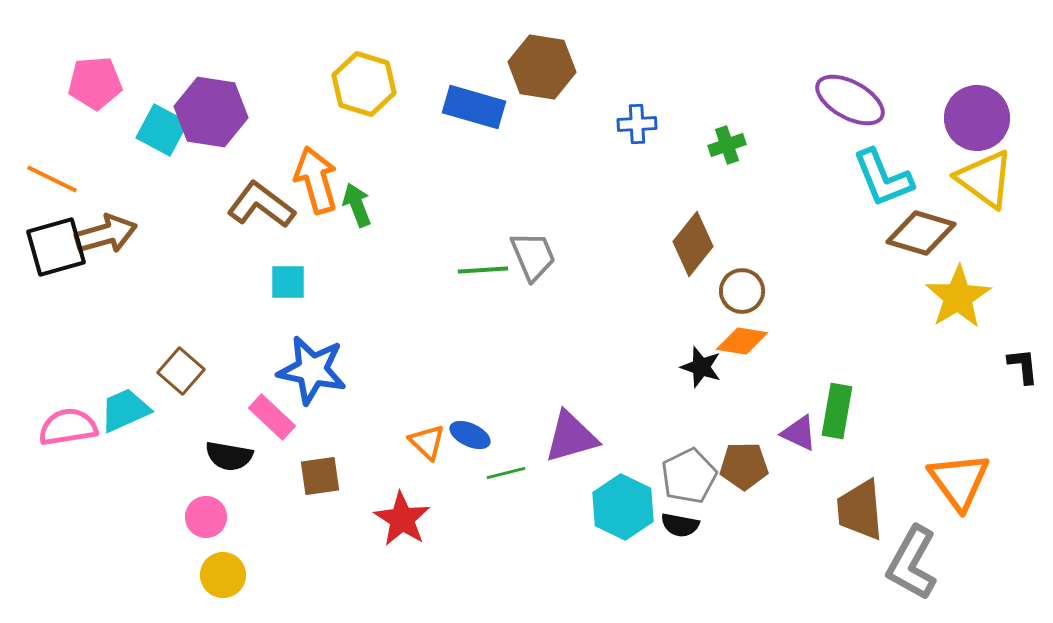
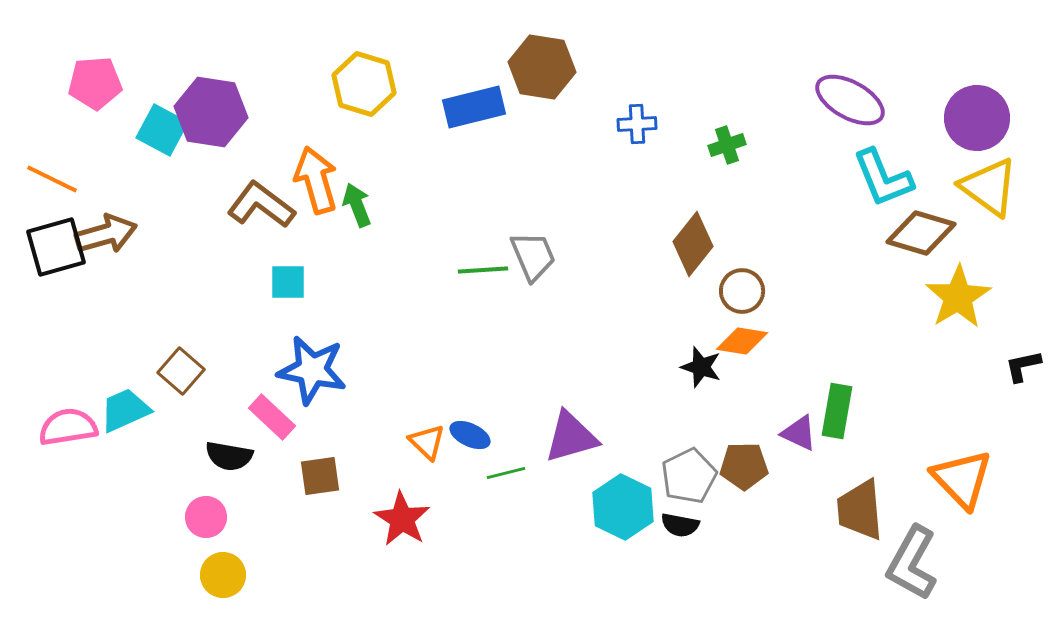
blue rectangle at (474, 107): rotated 30 degrees counterclockwise
yellow triangle at (985, 179): moved 4 px right, 8 px down
black L-shape at (1023, 366): rotated 96 degrees counterclockwise
orange triangle at (959, 481): moved 3 px right, 2 px up; rotated 8 degrees counterclockwise
